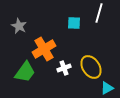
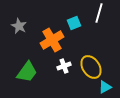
cyan square: rotated 24 degrees counterclockwise
orange cross: moved 8 px right, 9 px up
white cross: moved 2 px up
green trapezoid: moved 2 px right
cyan triangle: moved 2 px left, 1 px up
